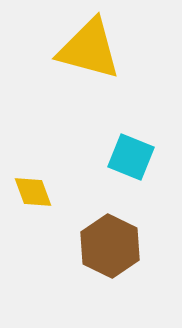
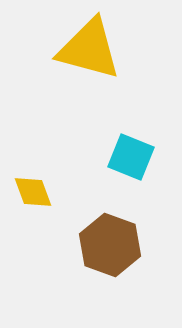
brown hexagon: moved 1 px up; rotated 6 degrees counterclockwise
